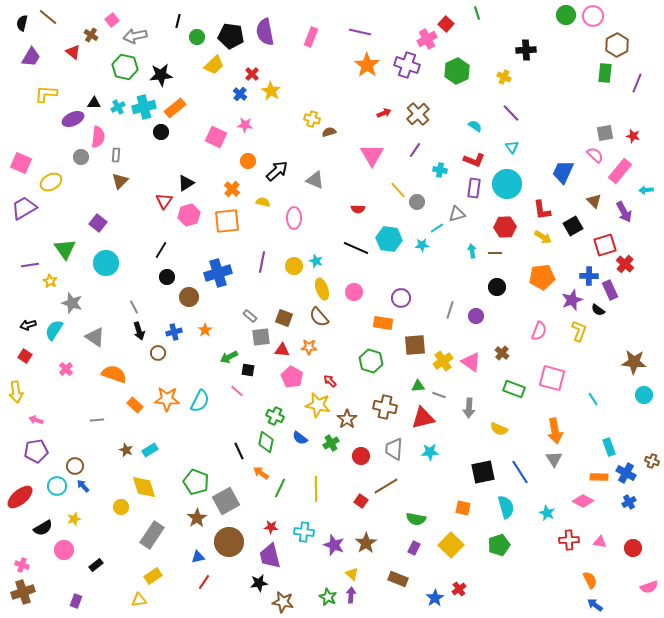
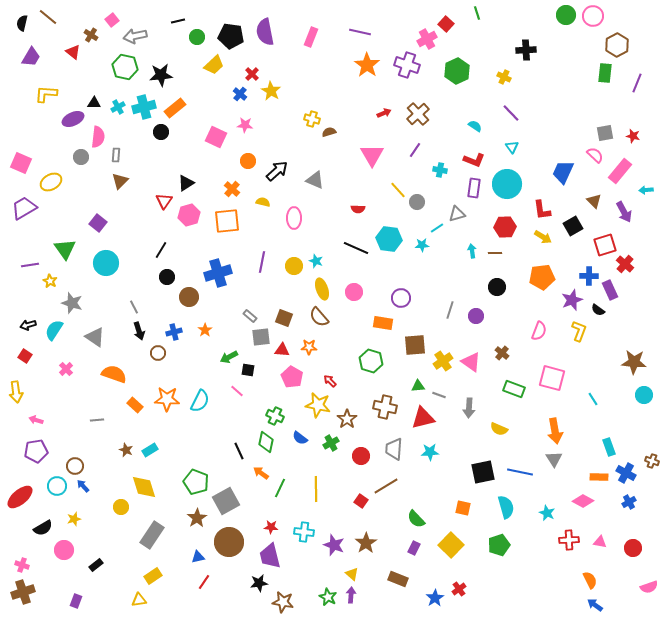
black line at (178, 21): rotated 64 degrees clockwise
blue line at (520, 472): rotated 45 degrees counterclockwise
green semicircle at (416, 519): rotated 36 degrees clockwise
